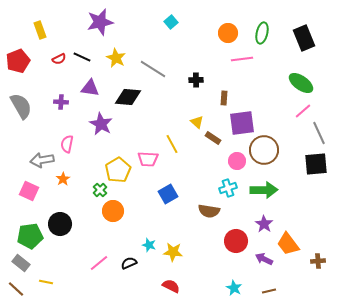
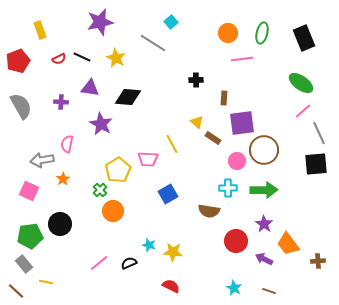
gray line at (153, 69): moved 26 px up
cyan cross at (228, 188): rotated 18 degrees clockwise
gray rectangle at (21, 263): moved 3 px right, 1 px down; rotated 12 degrees clockwise
brown line at (16, 289): moved 2 px down
brown line at (269, 291): rotated 32 degrees clockwise
